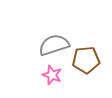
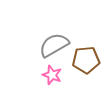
gray semicircle: rotated 12 degrees counterclockwise
